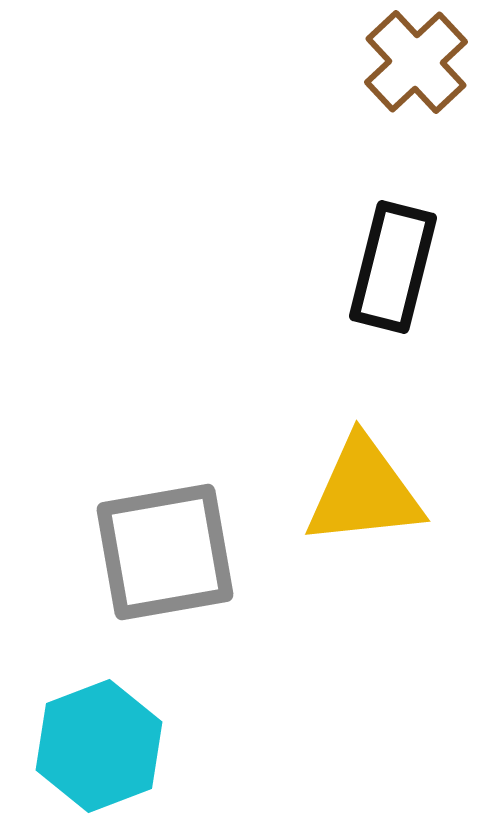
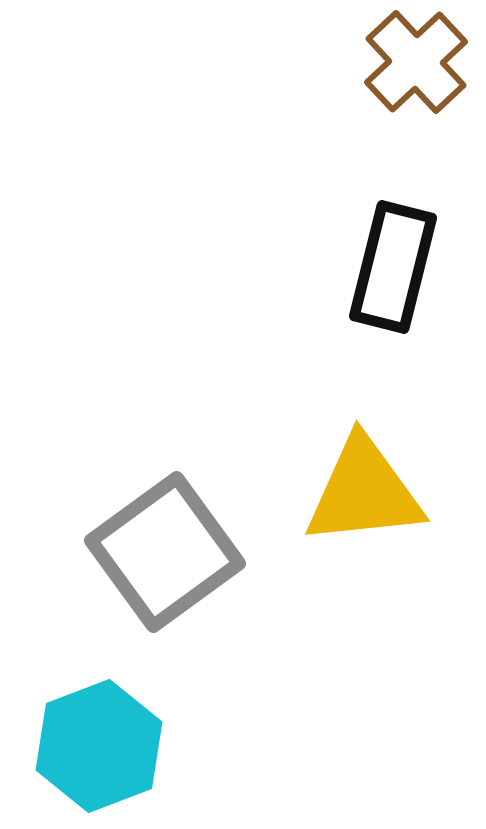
gray square: rotated 26 degrees counterclockwise
